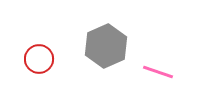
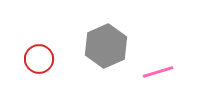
pink line: rotated 36 degrees counterclockwise
